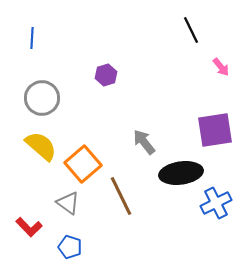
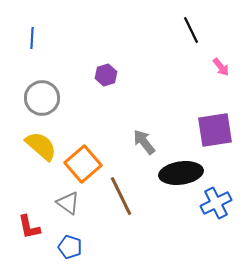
red L-shape: rotated 32 degrees clockwise
